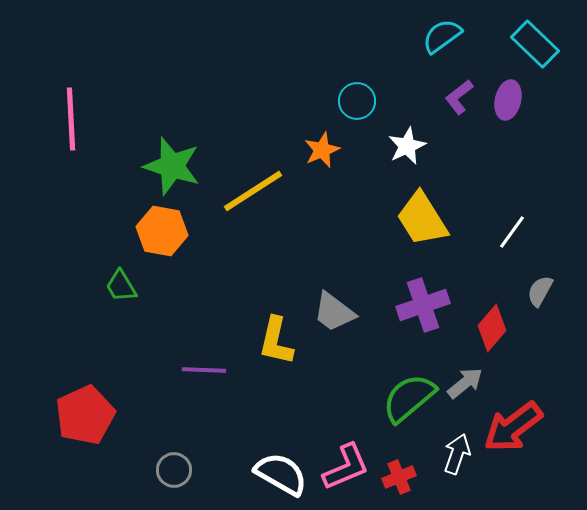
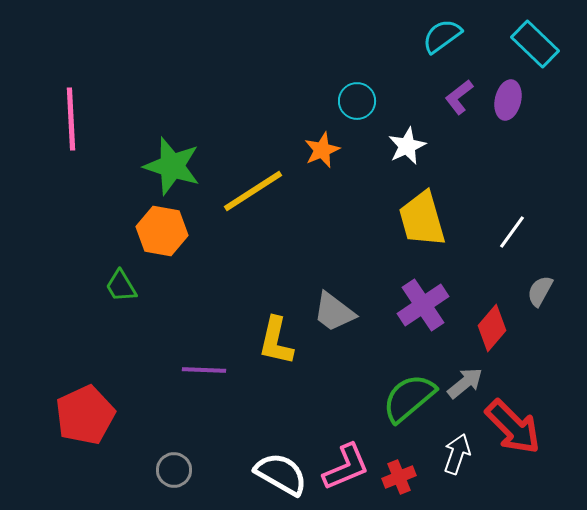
yellow trapezoid: rotated 16 degrees clockwise
purple cross: rotated 15 degrees counterclockwise
red arrow: rotated 98 degrees counterclockwise
